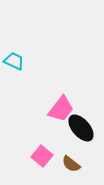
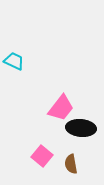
pink trapezoid: moved 1 px up
black ellipse: rotated 44 degrees counterclockwise
brown semicircle: rotated 42 degrees clockwise
